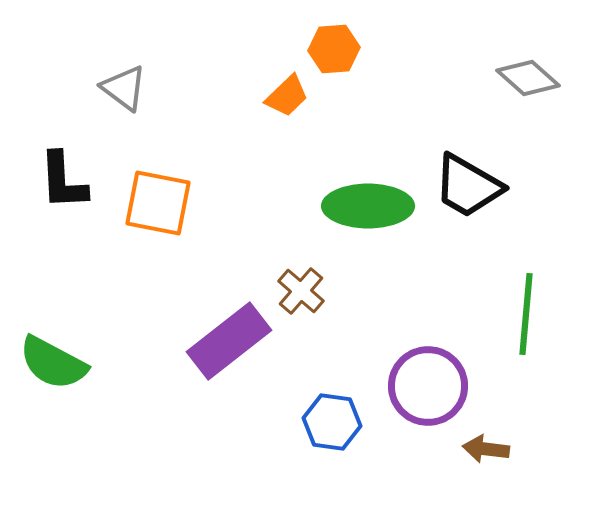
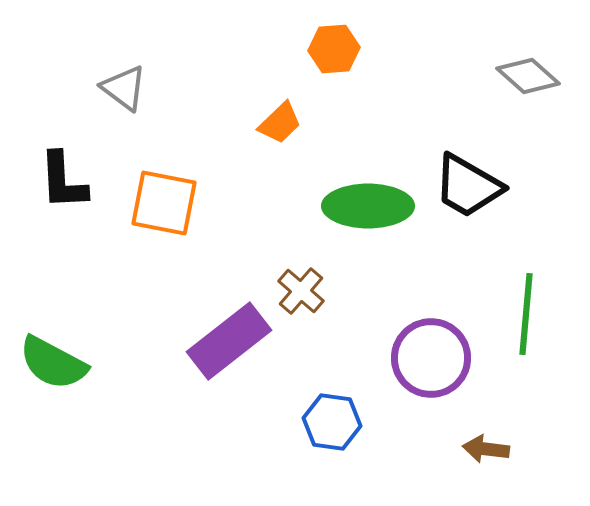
gray diamond: moved 2 px up
orange trapezoid: moved 7 px left, 27 px down
orange square: moved 6 px right
purple circle: moved 3 px right, 28 px up
